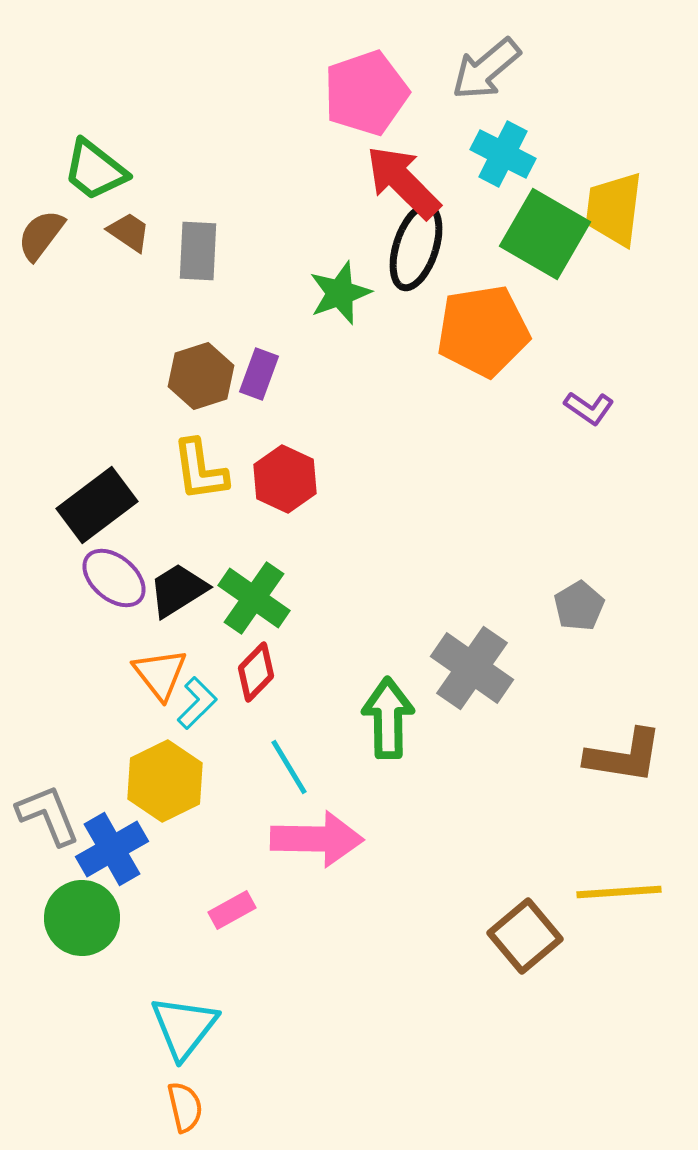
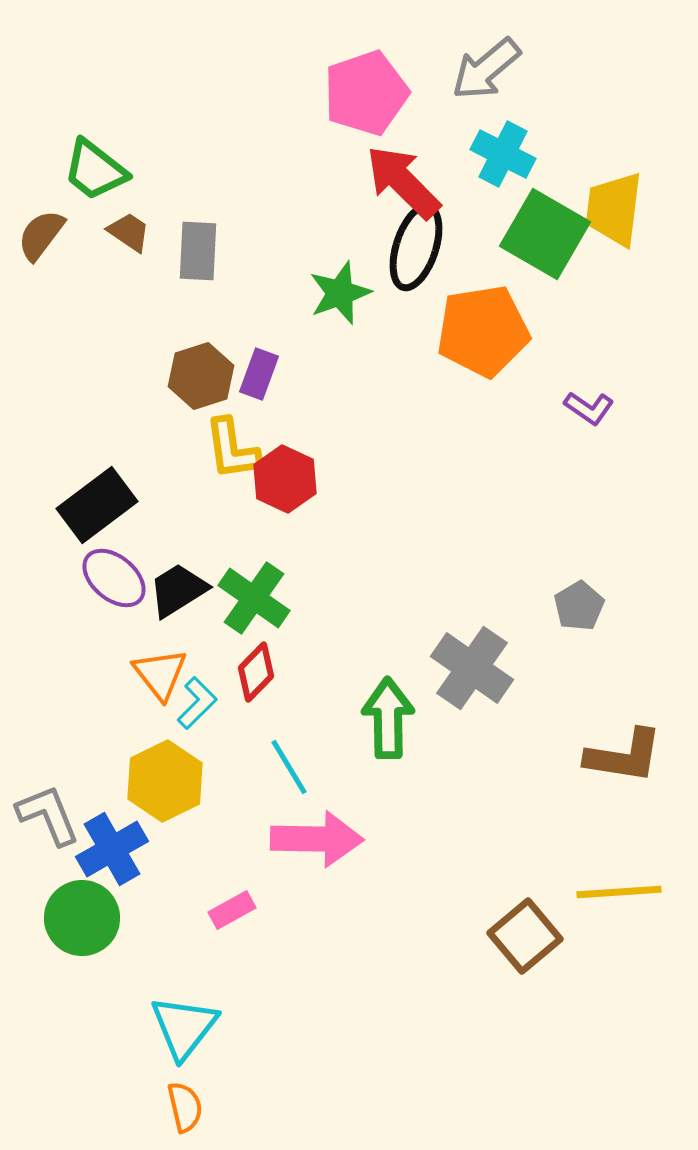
yellow L-shape: moved 32 px right, 21 px up
